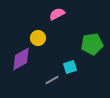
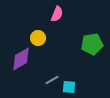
pink semicircle: rotated 140 degrees clockwise
cyan square: moved 1 px left, 20 px down; rotated 24 degrees clockwise
